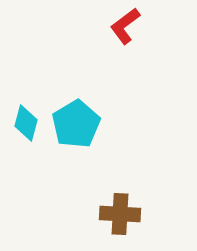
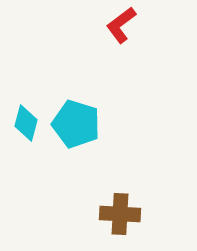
red L-shape: moved 4 px left, 1 px up
cyan pentagon: rotated 24 degrees counterclockwise
